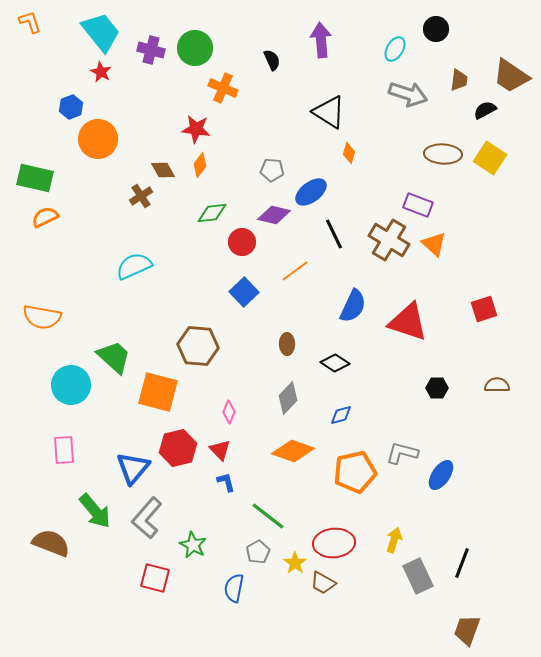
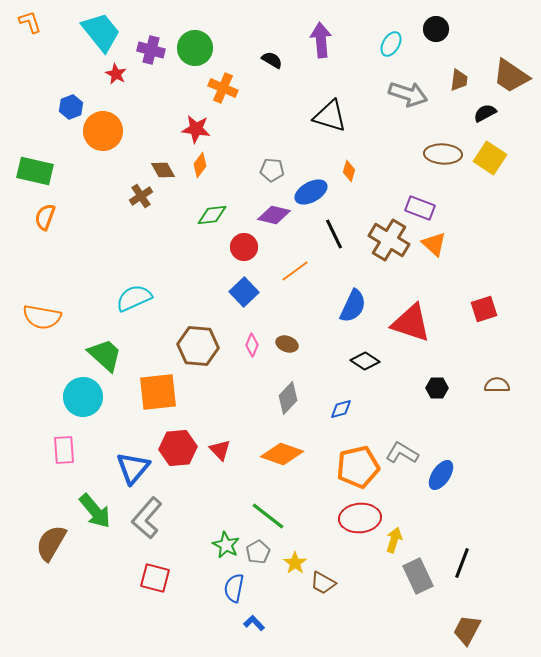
cyan ellipse at (395, 49): moved 4 px left, 5 px up
black semicircle at (272, 60): rotated 35 degrees counterclockwise
red star at (101, 72): moved 15 px right, 2 px down
black semicircle at (485, 110): moved 3 px down
black triangle at (329, 112): moved 1 px right, 4 px down; rotated 15 degrees counterclockwise
orange circle at (98, 139): moved 5 px right, 8 px up
orange diamond at (349, 153): moved 18 px down
green rectangle at (35, 178): moved 7 px up
blue ellipse at (311, 192): rotated 8 degrees clockwise
purple rectangle at (418, 205): moved 2 px right, 3 px down
green diamond at (212, 213): moved 2 px down
orange semicircle at (45, 217): rotated 44 degrees counterclockwise
red circle at (242, 242): moved 2 px right, 5 px down
cyan semicircle at (134, 266): moved 32 px down
red triangle at (408, 322): moved 3 px right, 1 px down
brown ellipse at (287, 344): rotated 70 degrees counterclockwise
green trapezoid at (114, 357): moved 9 px left, 2 px up
black diamond at (335, 363): moved 30 px right, 2 px up
cyan circle at (71, 385): moved 12 px right, 12 px down
orange square at (158, 392): rotated 21 degrees counterclockwise
pink diamond at (229, 412): moved 23 px right, 67 px up
blue diamond at (341, 415): moved 6 px up
red hexagon at (178, 448): rotated 9 degrees clockwise
orange diamond at (293, 451): moved 11 px left, 3 px down
gray L-shape at (402, 453): rotated 16 degrees clockwise
orange pentagon at (355, 472): moved 3 px right, 5 px up
blue L-shape at (226, 482): moved 28 px right, 141 px down; rotated 30 degrees counterclockwise
brown semicircle at (51, 543): rotated 81 degrees counterclockwise
red ellipse at (334, 543): moved 26 px right, 25 px up
green star at (193, 545): moved 33 px right
brown trapezoid at (467, 630): rotated 8 degrees clockwise
